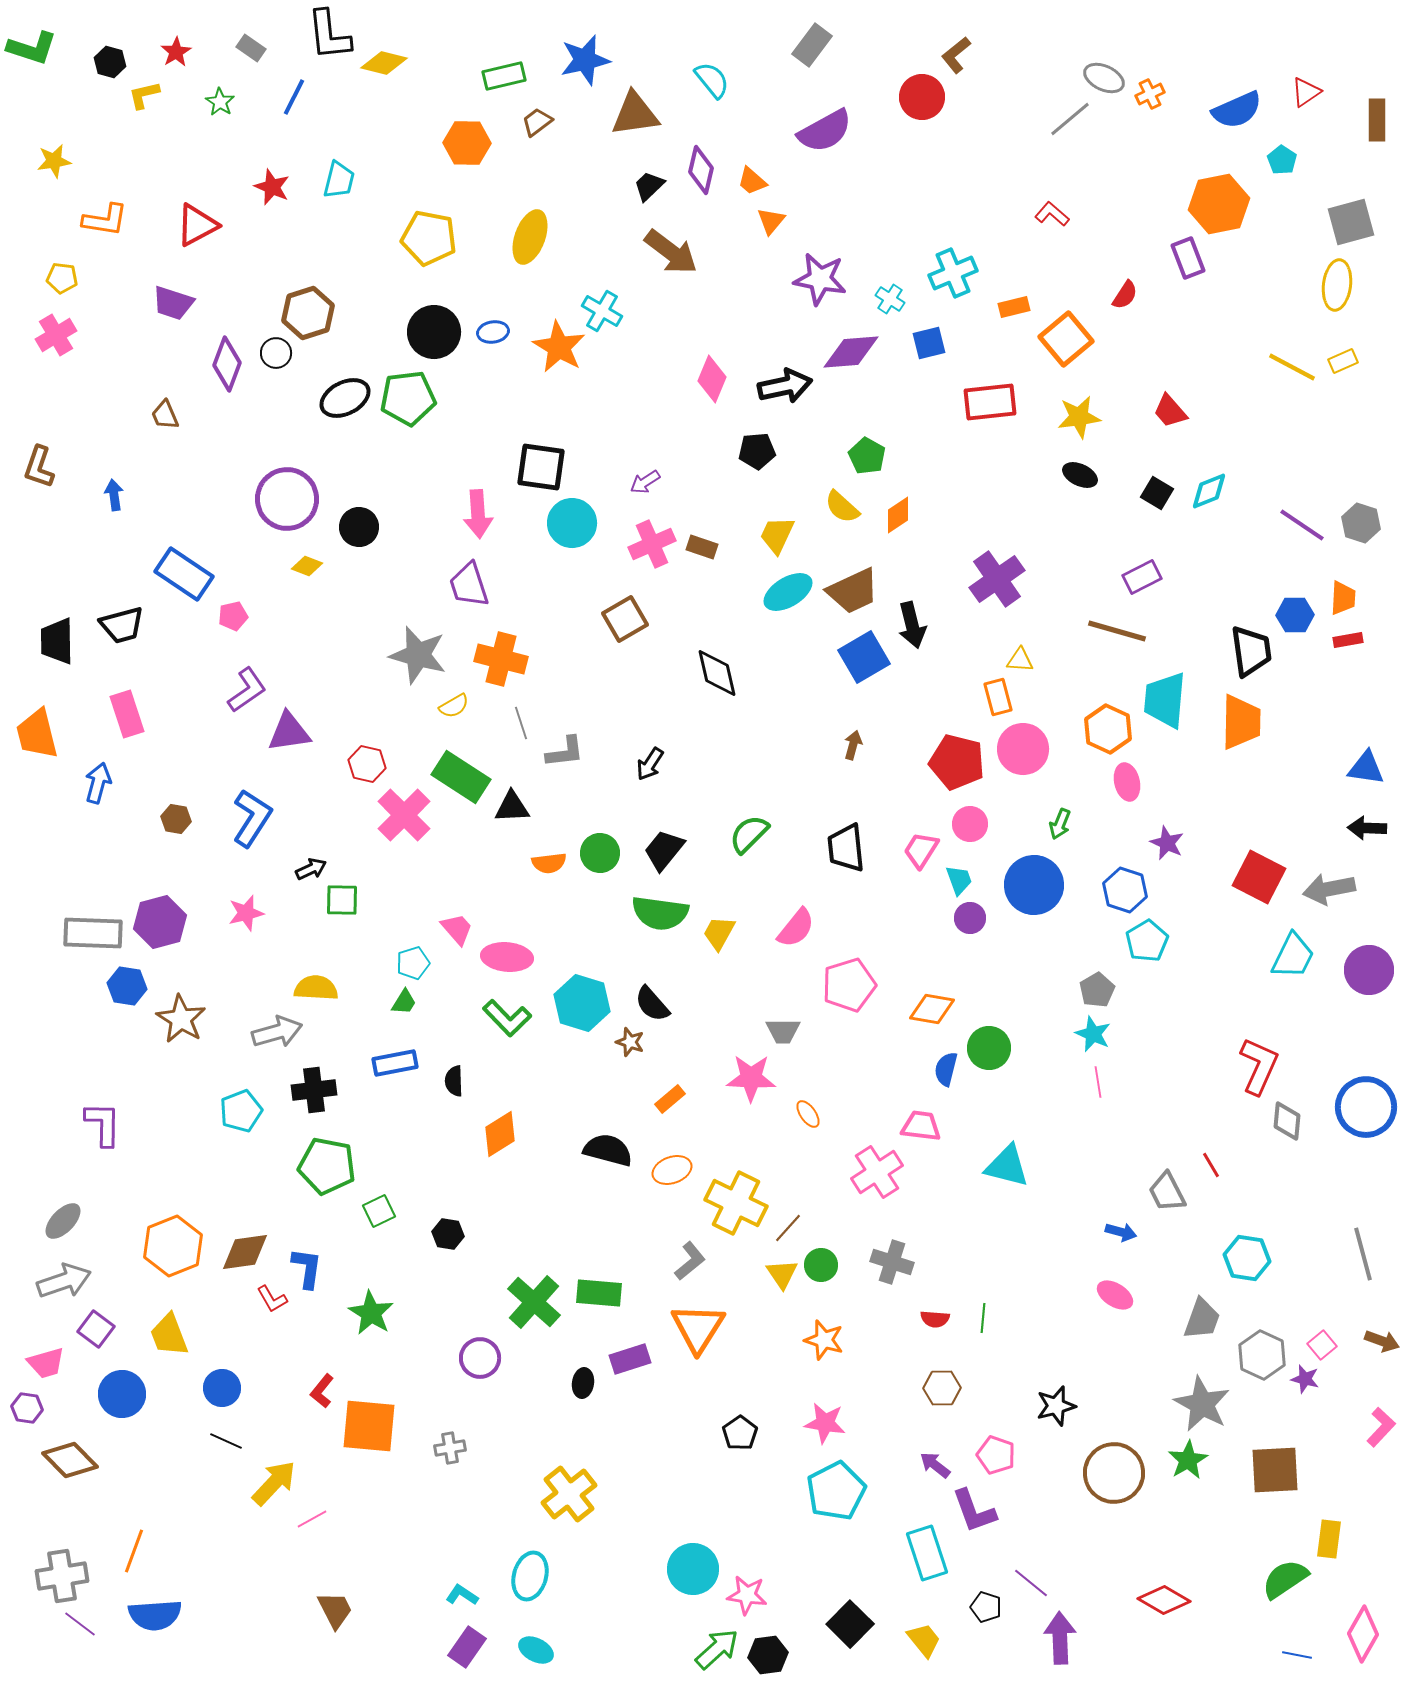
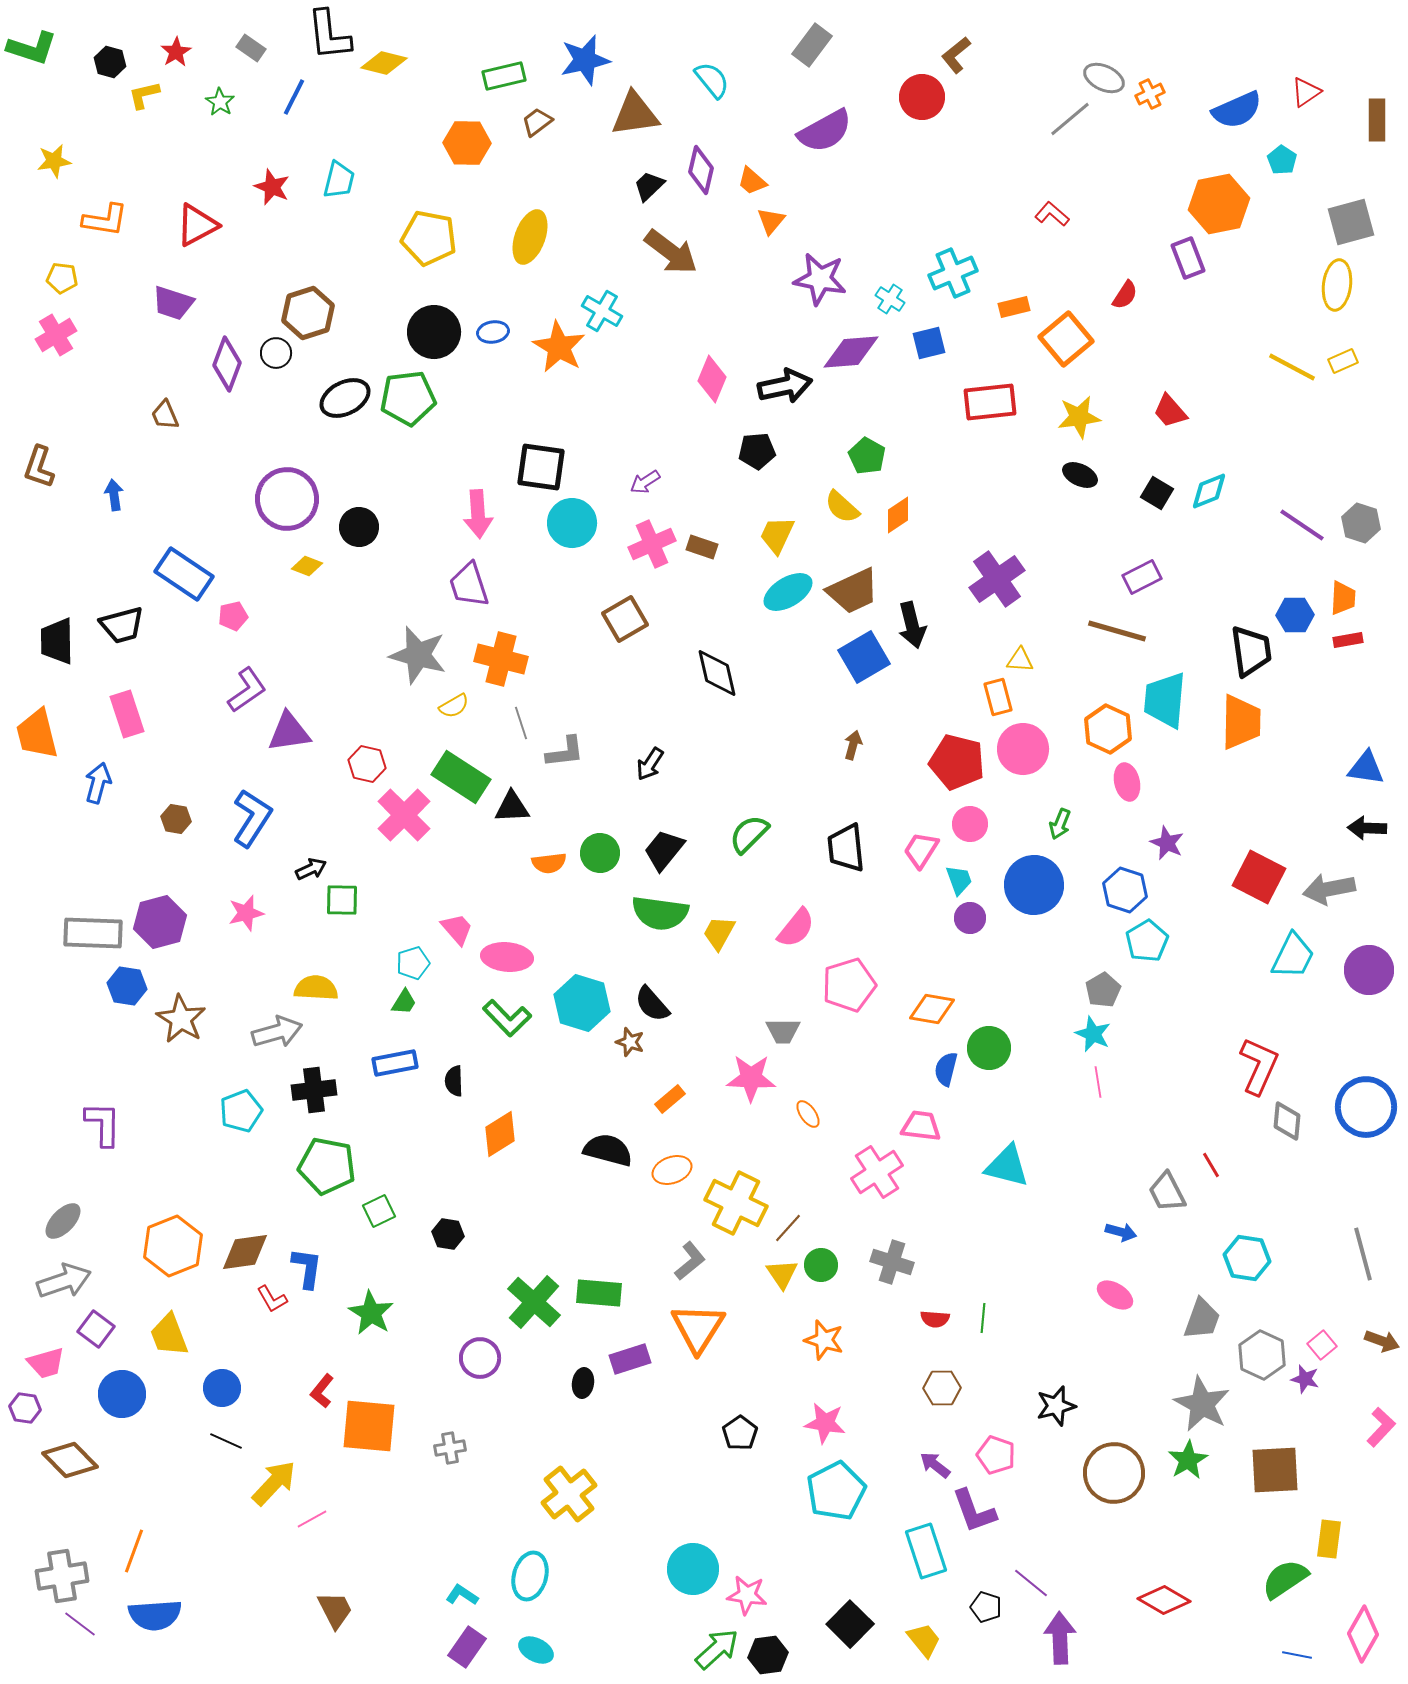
gray pentagon at (1097, 990): moved 6 px right
purple hexagon at (27, 1408): moved 2 px left
cyan rectangle at (927, 1553): moved 1 px left, 2 px up
